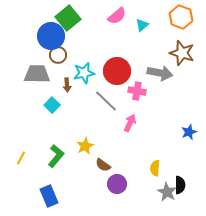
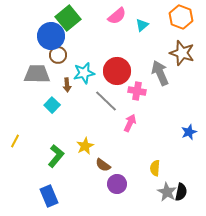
gray arrow: rotated 125 degrees counterclockwise
yellow line: moved 6 px left, 17 px up
black semicircle: moved 1 px right, 7 px down; rotated 12 degrees clockwise
